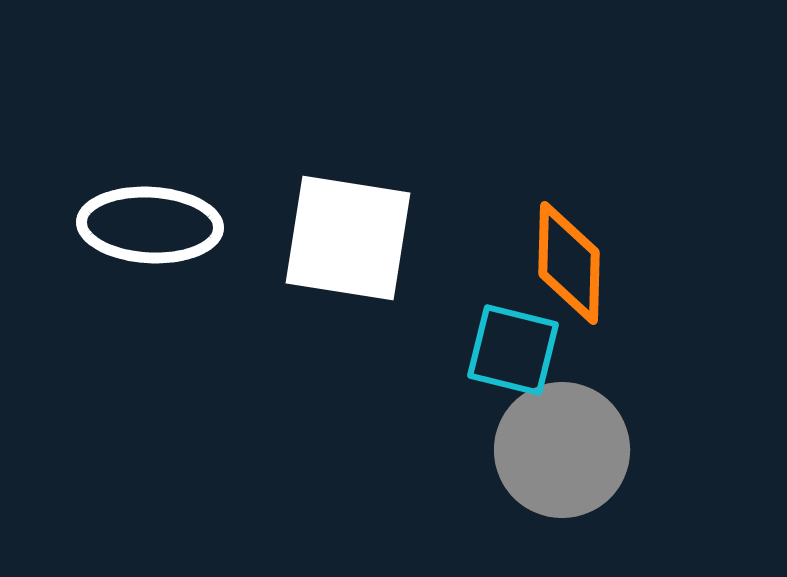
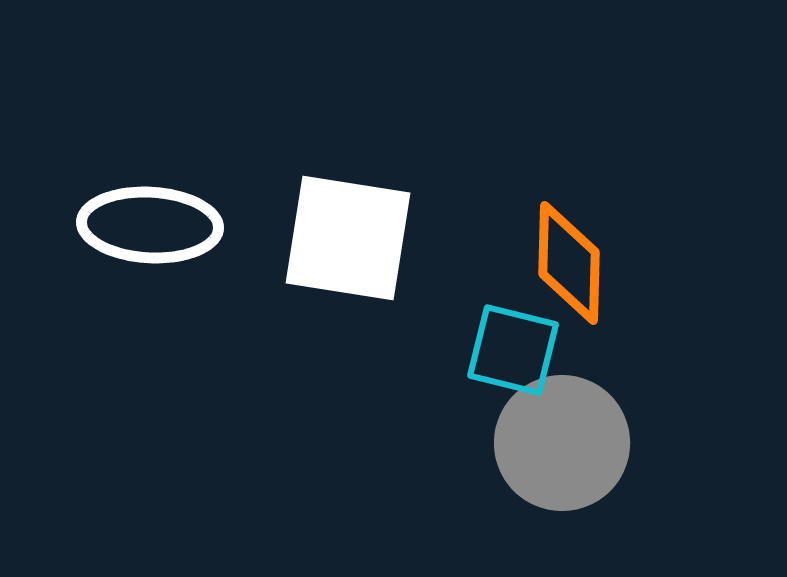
gray circle: moved 7 px up
